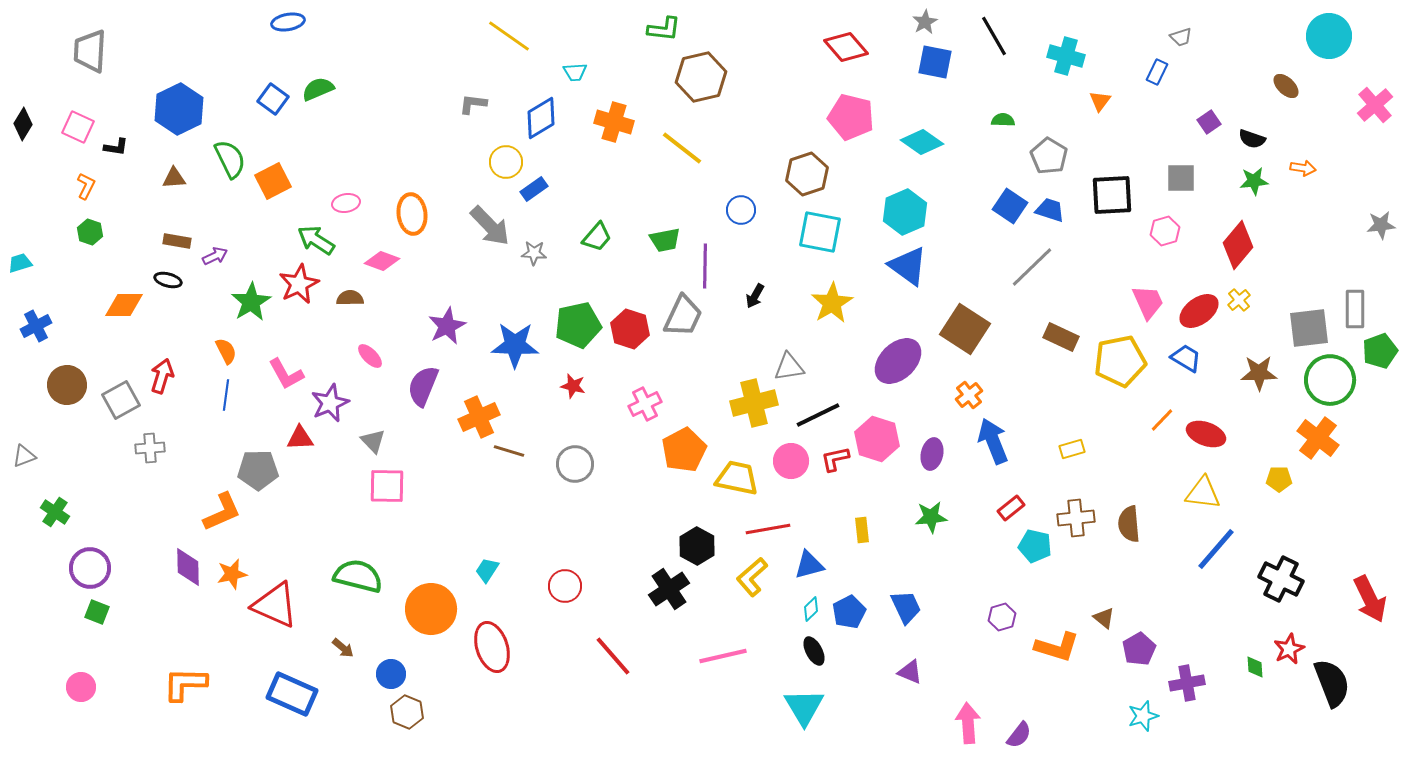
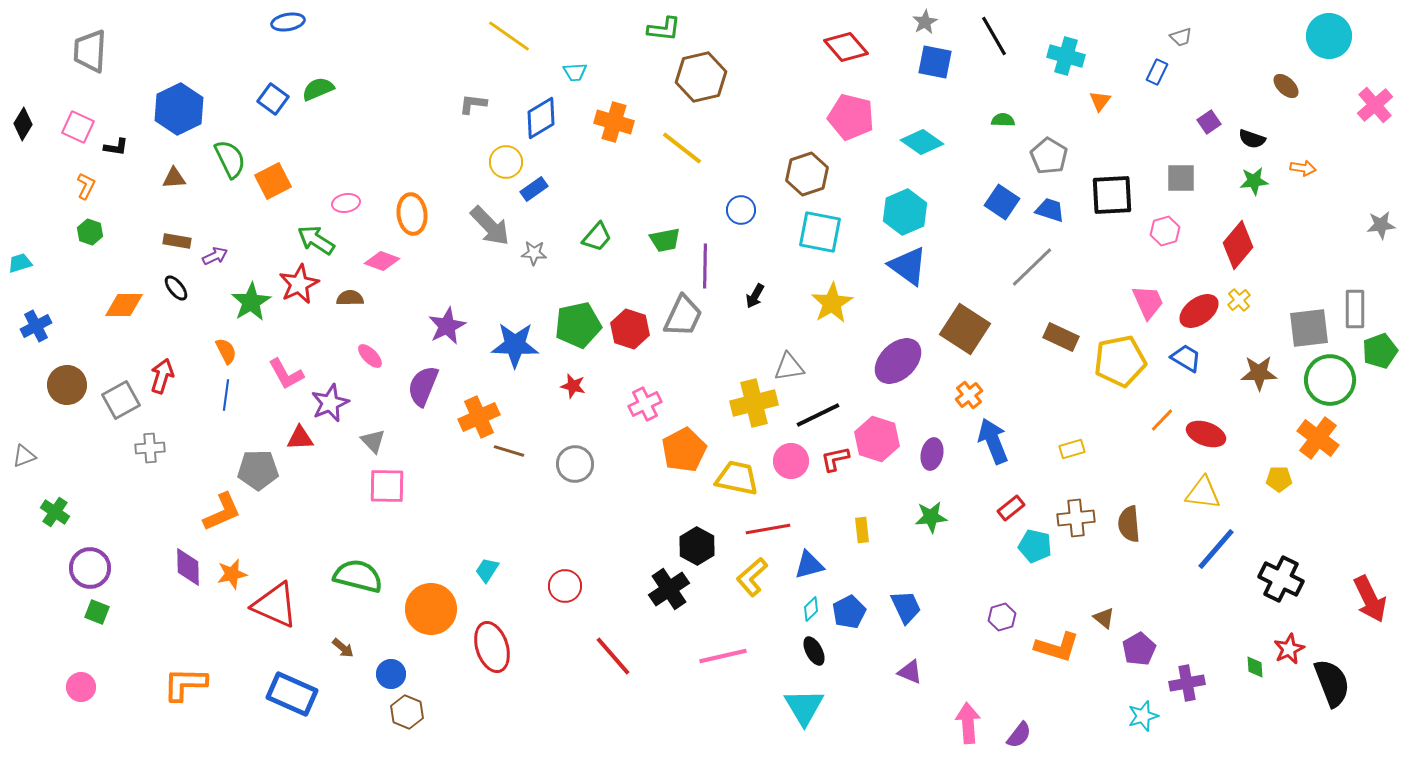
blue square at (1010, 206): moved 8 px left, 4 px up
black ellipse at (168, 280): moved 8 px right, 8 px down; rotated 36 degrees clockwise
